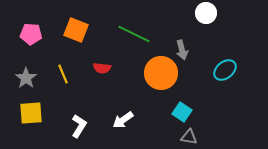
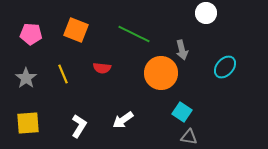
cyan ellipse: moved 3 px up; rotated 10 degrees counterclockwise
yellow square: moved 3 px left, 10 px down
